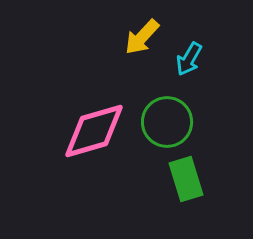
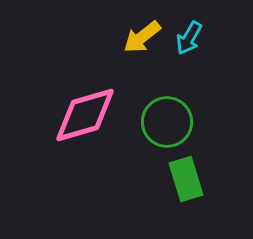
yellow arrow: rotated 9 degrees clockwise
cyan arrow: moved 21 px up
pink diamond: moved 9 px left, 16 px up
